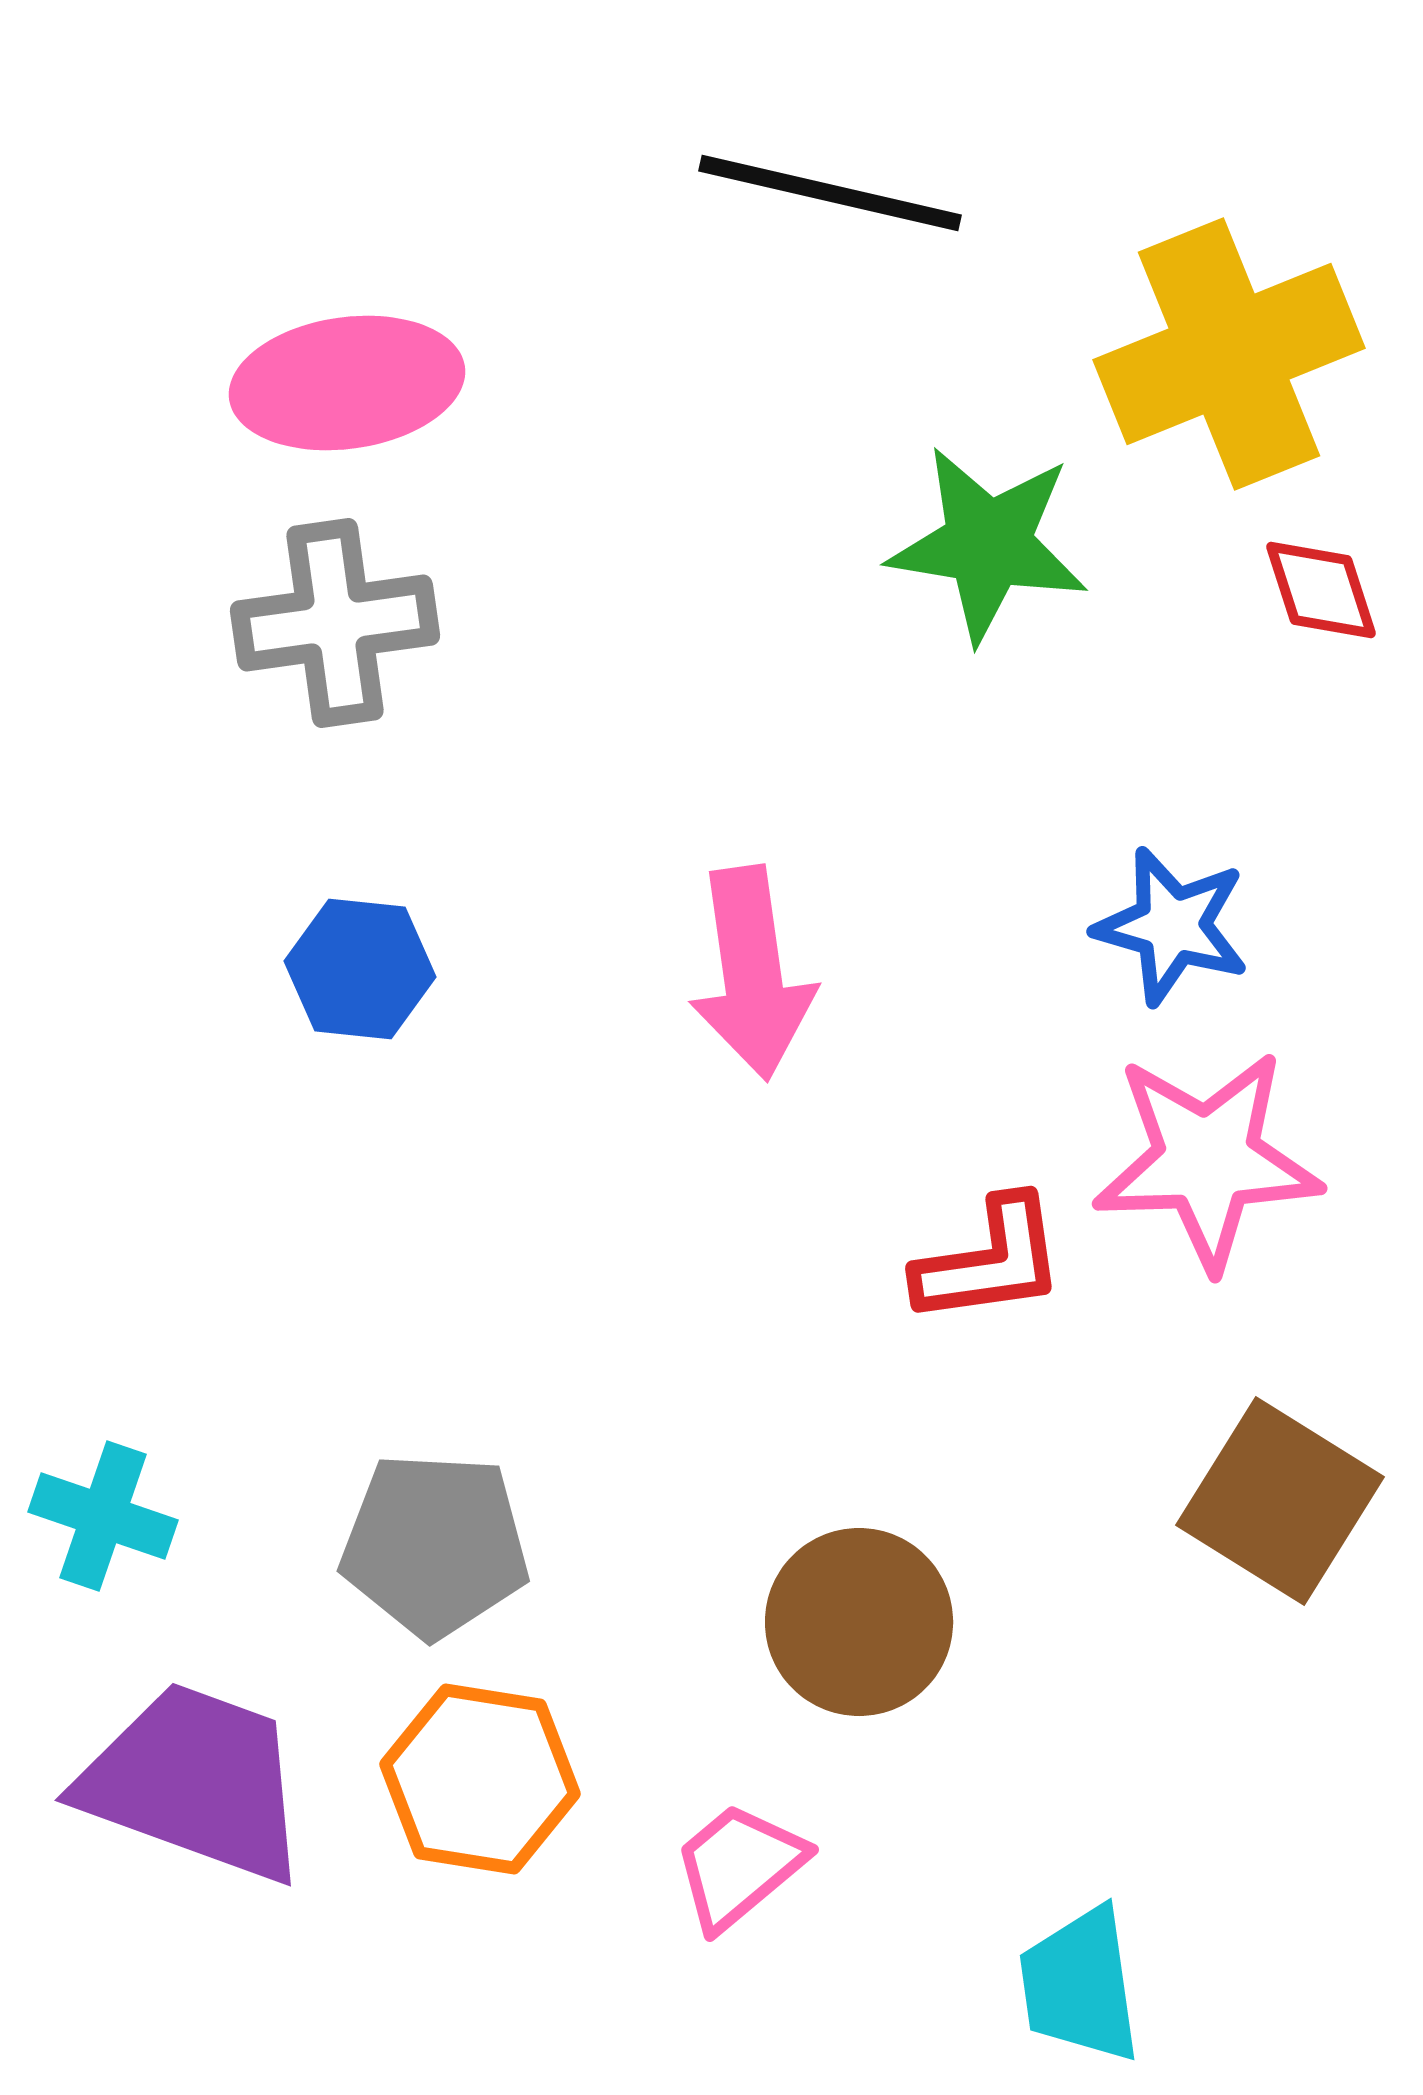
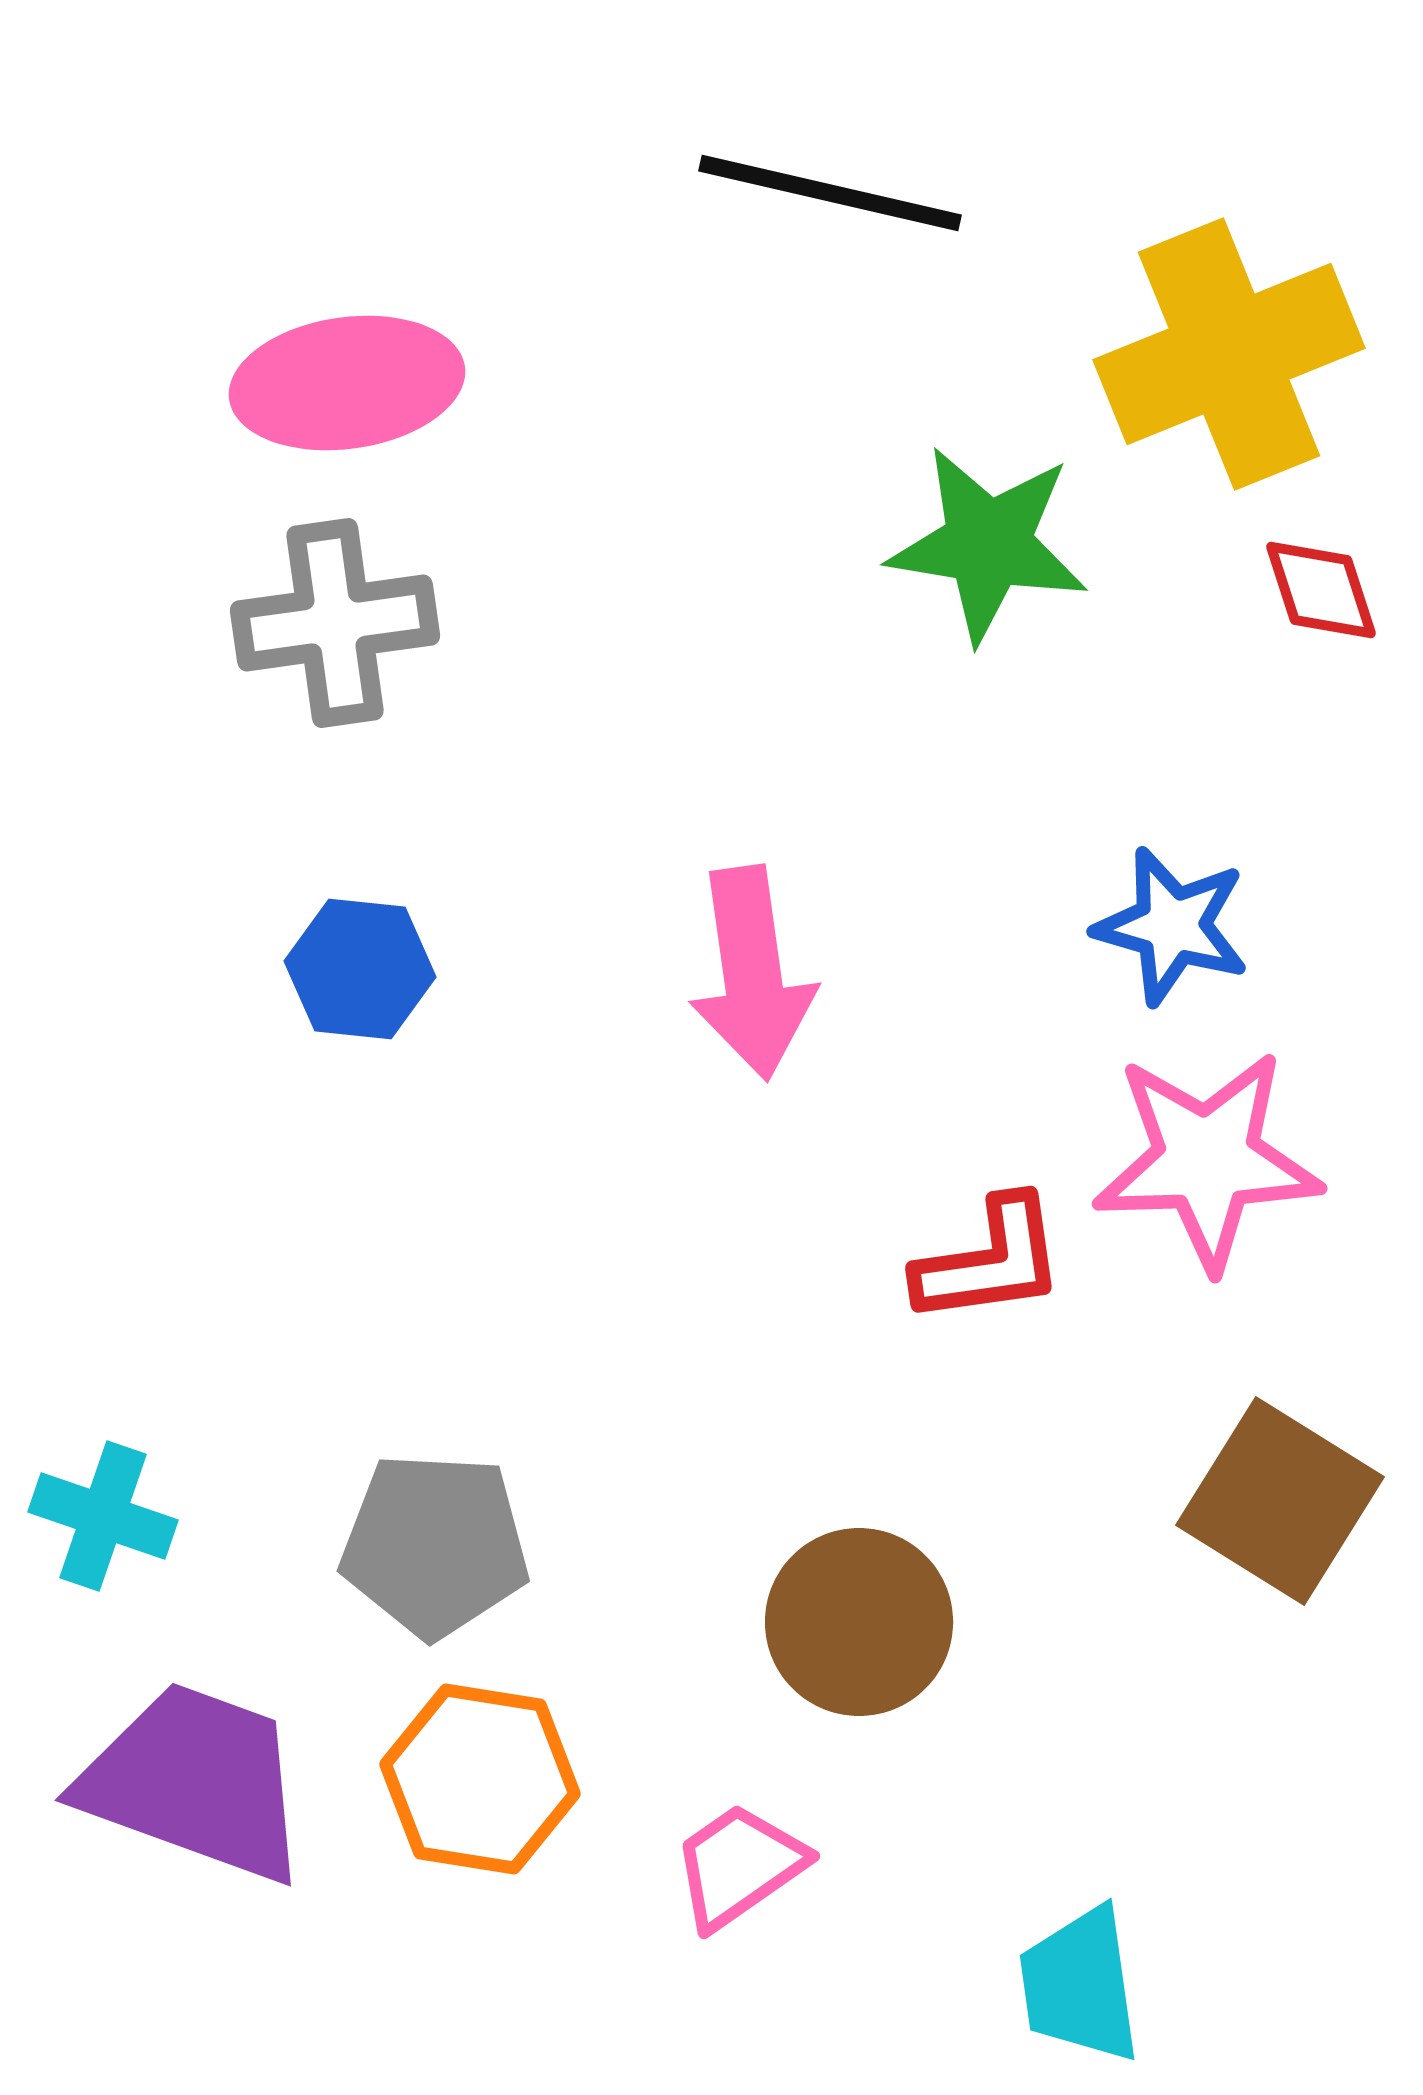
pink trapezoid: rotated 5 degrees clockwise
